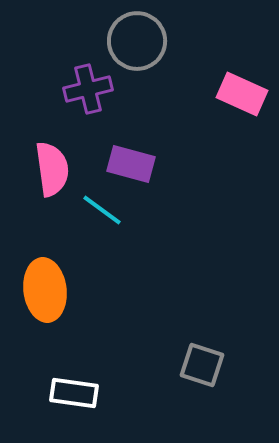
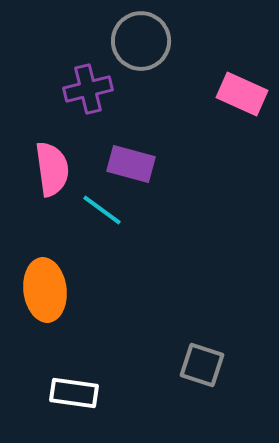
gray circle: moved 4 px right
